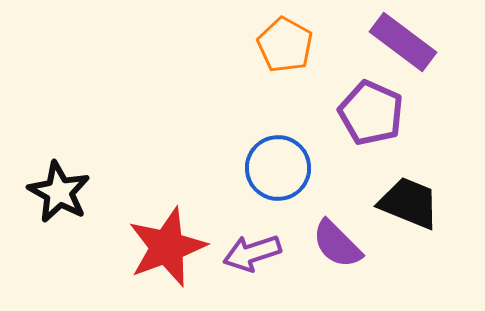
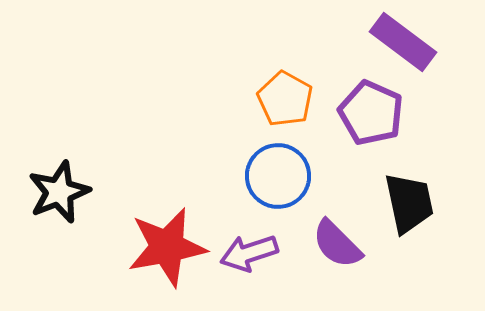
orange pentagon: moved 54 px down
blue circle: moved 8 px down
black star: rotated 22 degrees clockwise
black trapezoid: rotated 56 degrees clockwise
red star: rotated 10 degrees clockwise
purple arrow: moved 3 px left
